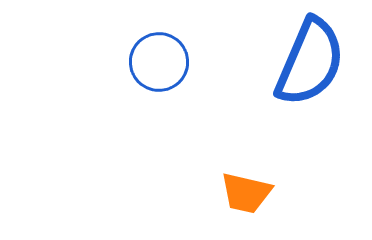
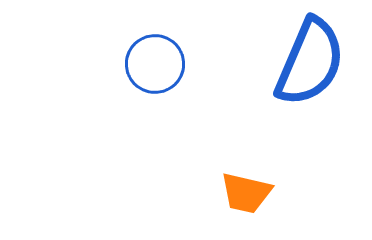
blue circle: moved 4 px left, 2 px down
